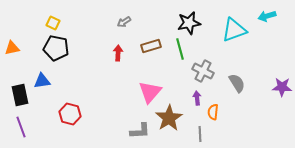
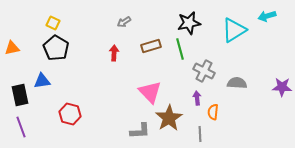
cyan triangle: rotated 12 degrees counterclockwise
black pentagon: rotated 20 degrees clockwise
red arrow: moved 4 px left
gray cross: moved 1 px right
gray semicircle: rotated 54 degrees counterclockwise
pink triangle: rotated 25 degrees counterclockwise
